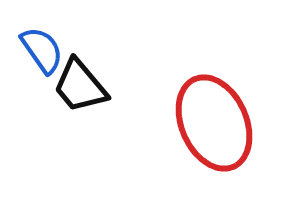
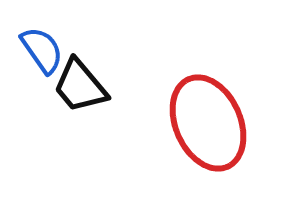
red ellipse: moved 6 px left
